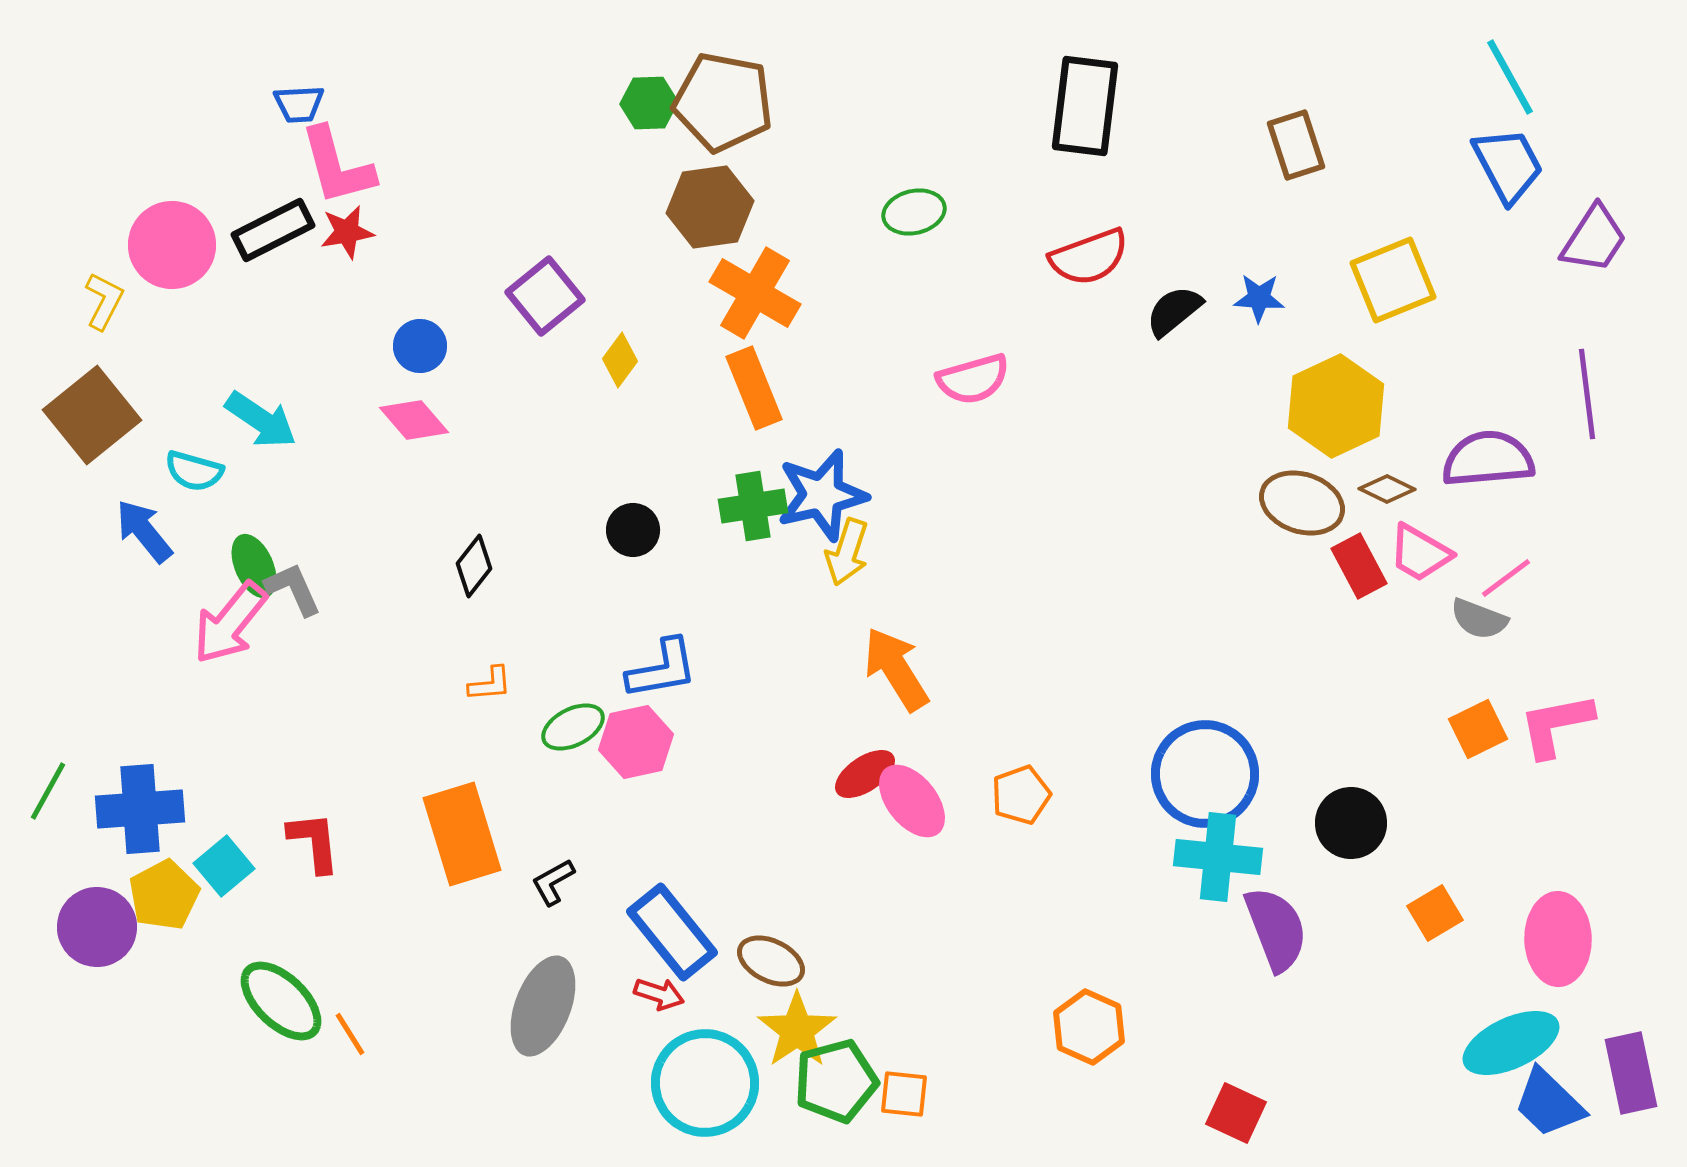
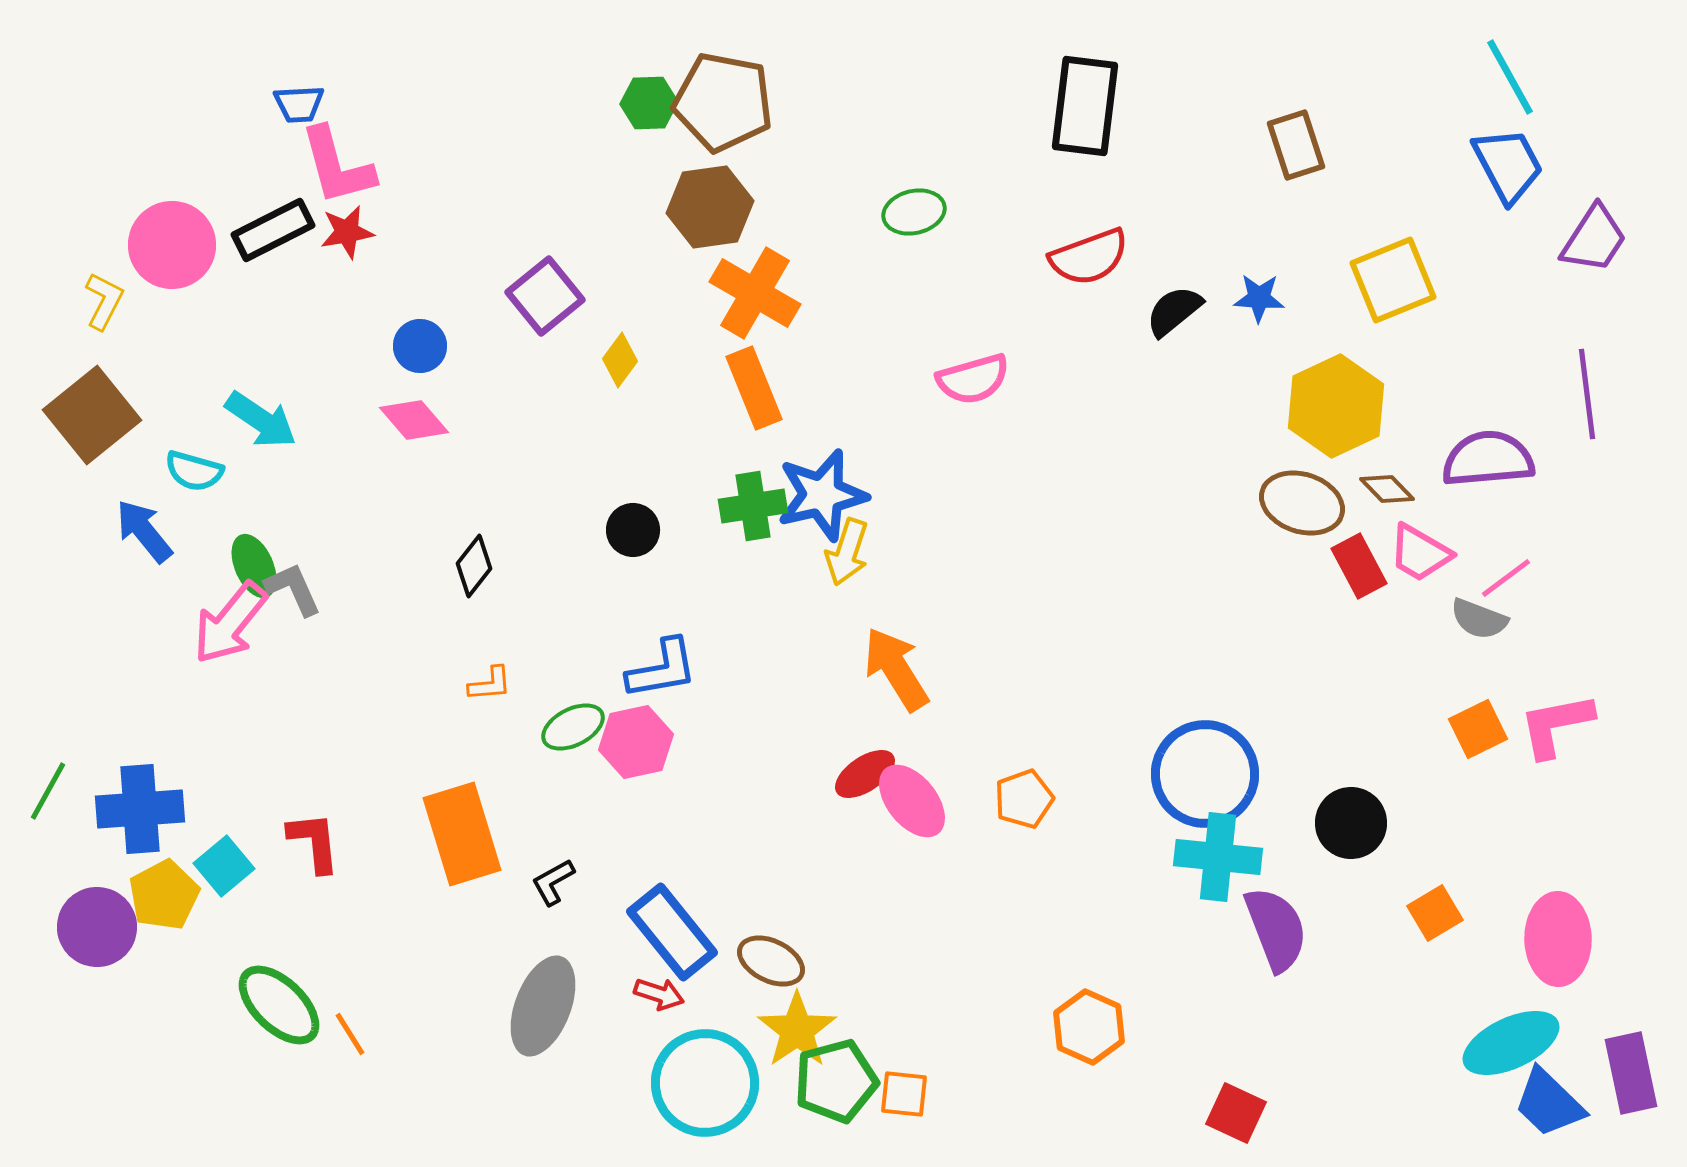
brown diamond at (1387, 489): rotated 20 degrees clockwise
orange pentagon at (1021, 795): moved 3 px right, 4 px down
green ellipse at (281, 1001): moved 2 px left, 4 px down
